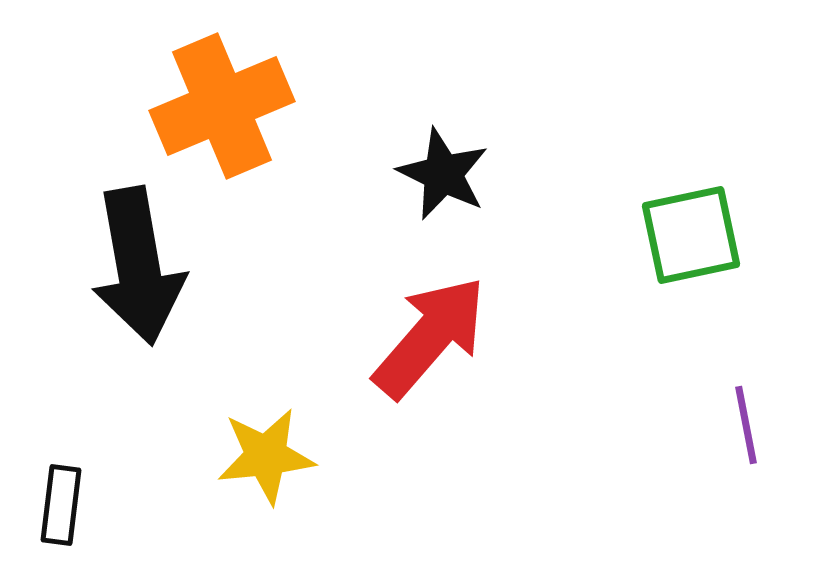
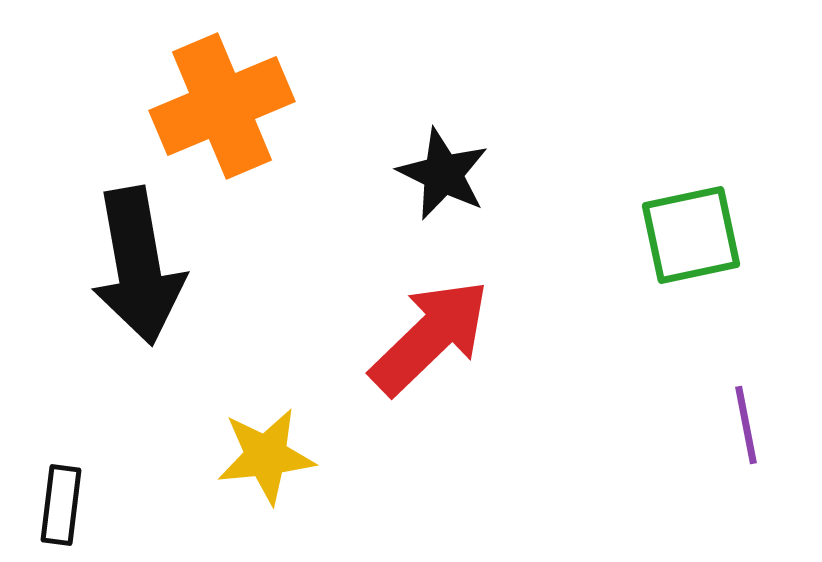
red arrow: rotated 5 degrees clockwise
